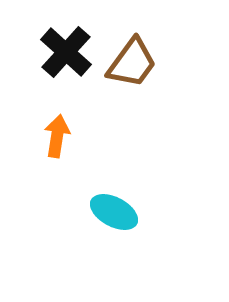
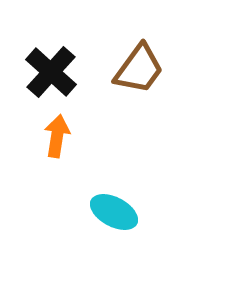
black cross: moved 15 px left, 20 px down
brown trapezoid: moved 7 px right, 6 px down
